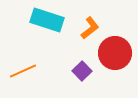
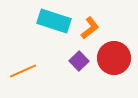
cyan rectangle: moved 7 px right, 1 px down
red circle: moved 1 px left, 5 px down
purple square: moved 3 px left, 10 px up
